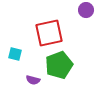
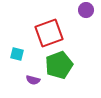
red square: rotated 8 degrees counterclockwise
cyan square: moved 2 px right
